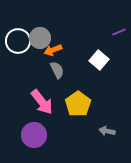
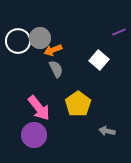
gray semicircle: moved 1 px left, 1 px up
pink arrow: moved 3 px left, 6 px down
